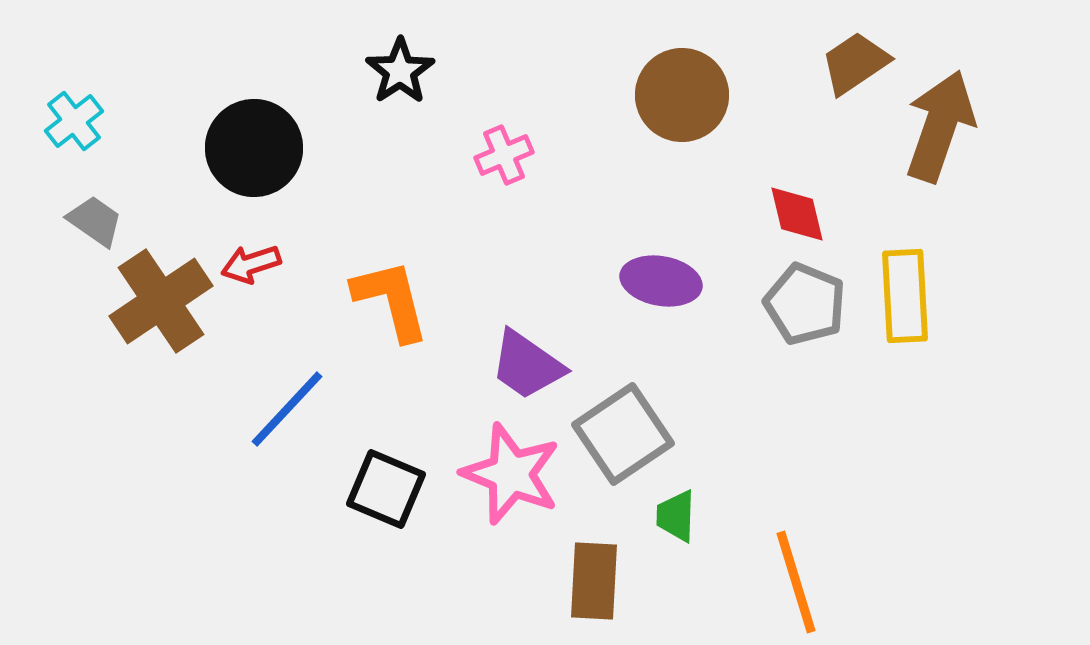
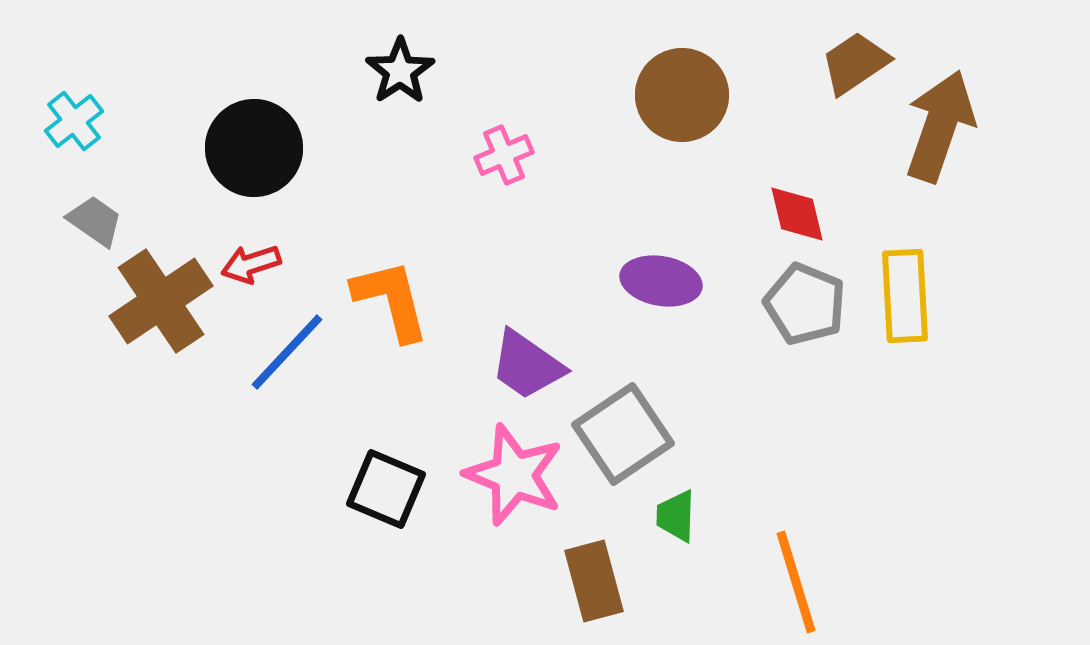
blue line: moved 57 px up
pink star: moved 3 px right, 1 px down
brown rectangle: rotated 18 degrees counterclockwise
